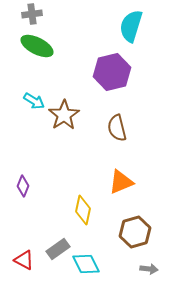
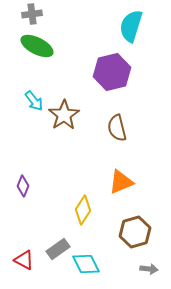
cyan arrow: rotated 20 degrees clockwise
yellow diamond: rotated 20 degrees clockwise
